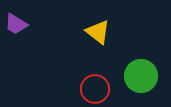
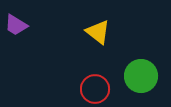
purple trapezoid: moved 1 px down
